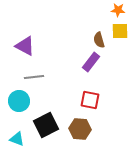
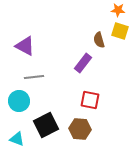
yellow square: rotated 18 degrees clockwise
purple rectangle: moved 8 px left, 1 px down
